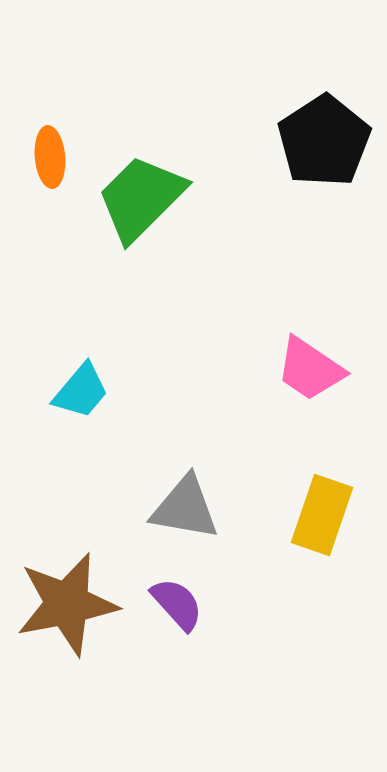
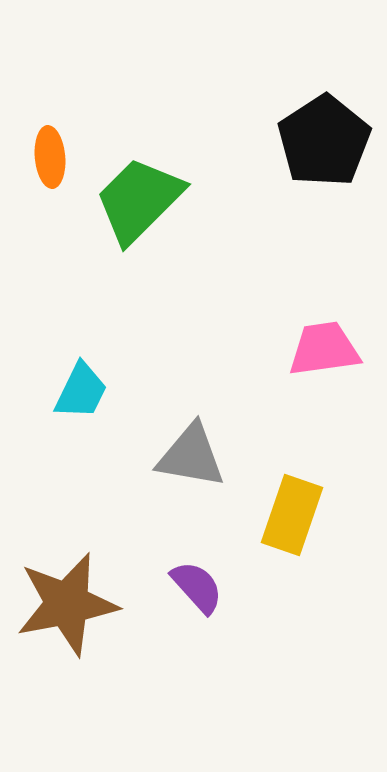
green trapezoid: moved 2 px left, 2 px down
pink trapezoid: moved 14 px right, 20 px up; rotated 138 degrees clockwise
cyan trapezoid: rotated 14 degrees counterclockwise
gray triangle: moved 6 px right, 52 px up
yellow rectangle: moved 30 px left
purple semicircle: moved 20 px right, 17 px up
